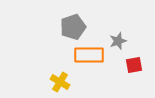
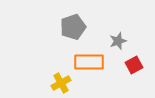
orange rectangle: moved 7 px down
red square: rotated 18 degrees counterclockwise
yellow cross: moved 1 px right, 1 px down; rotated 30 degrees clockwise
